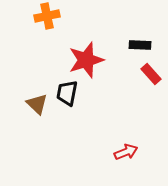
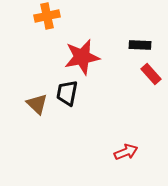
red star: moved 4 px left, 3 px up; rotated 6 degrees clockwise
